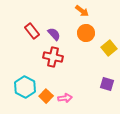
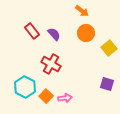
red cross: moved 2 px left, 7 px down; rotated 18 degrees clockwise
